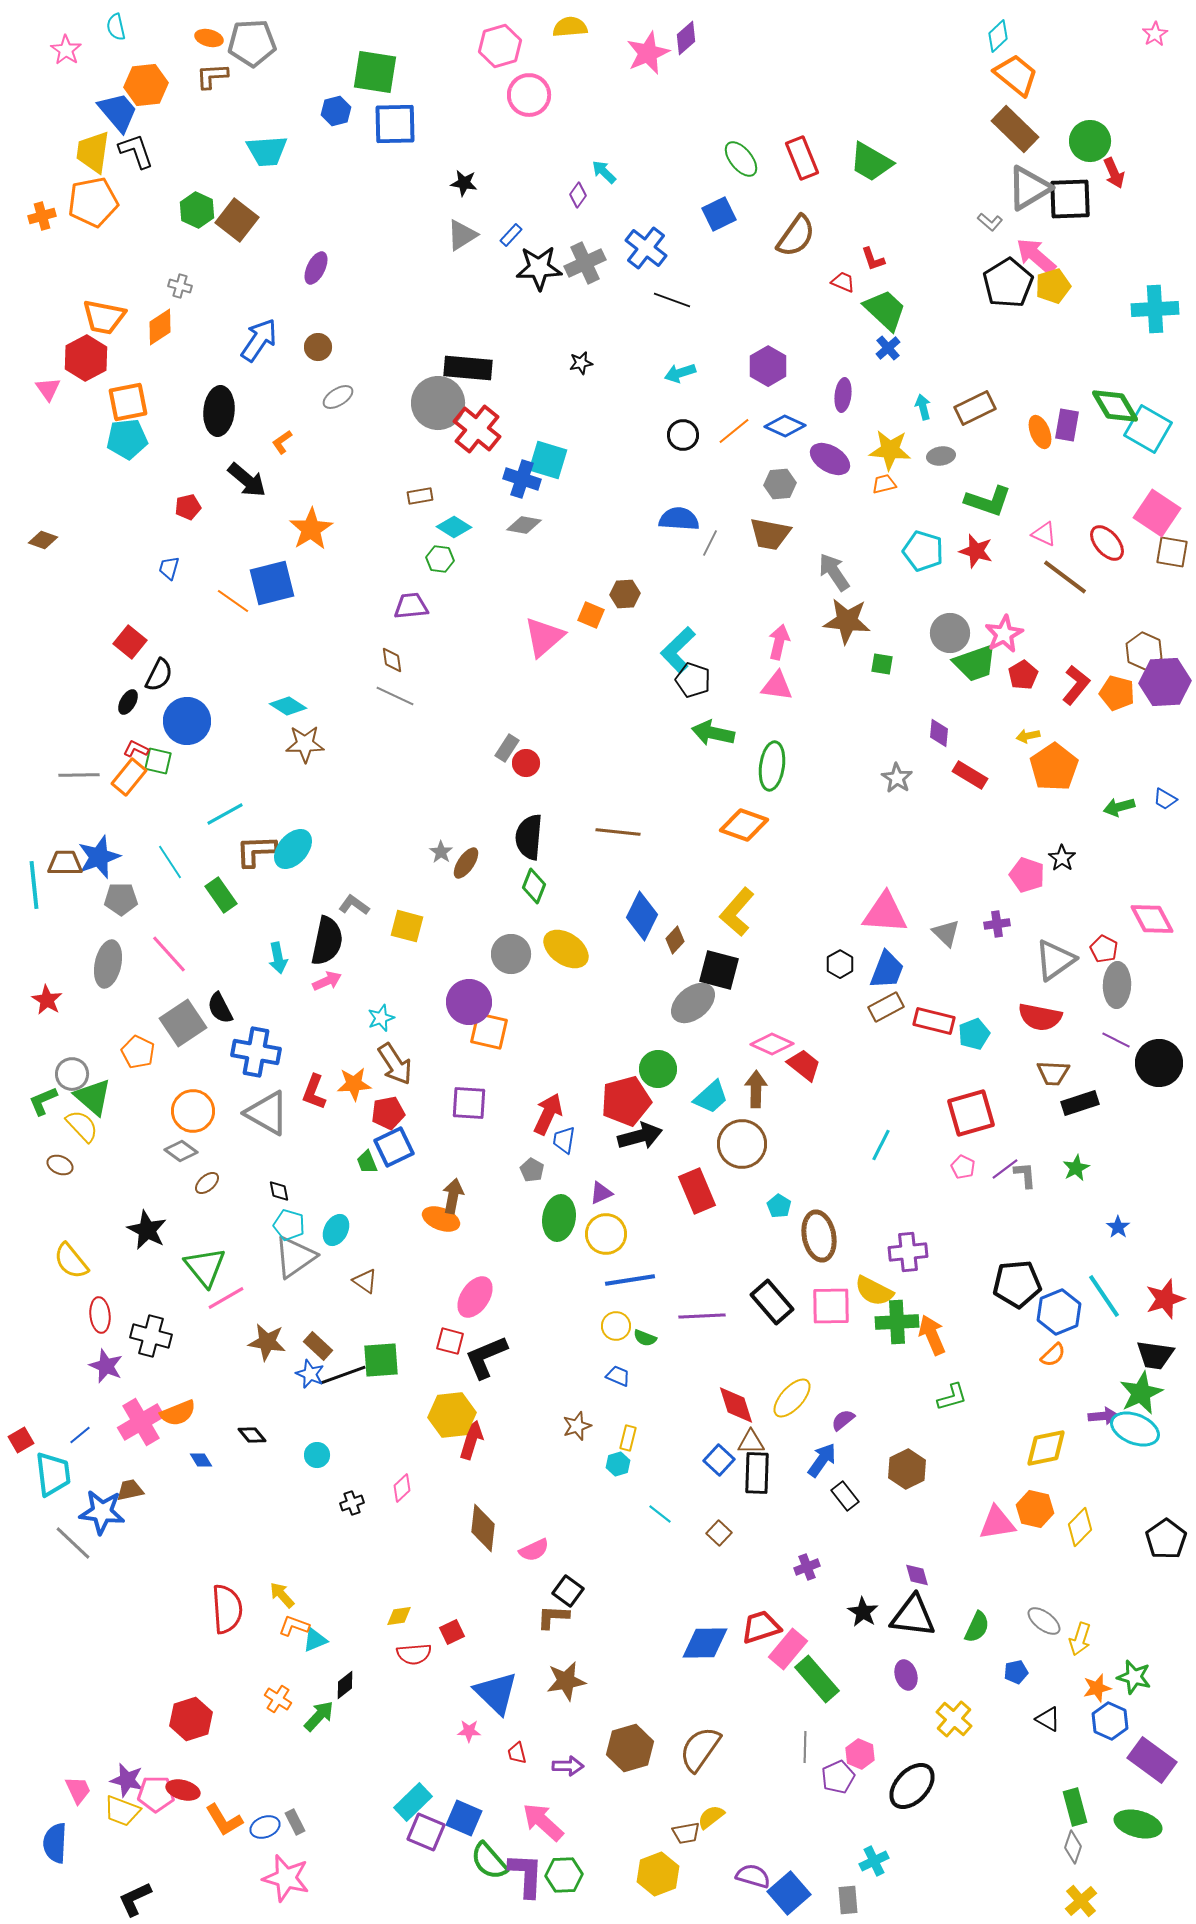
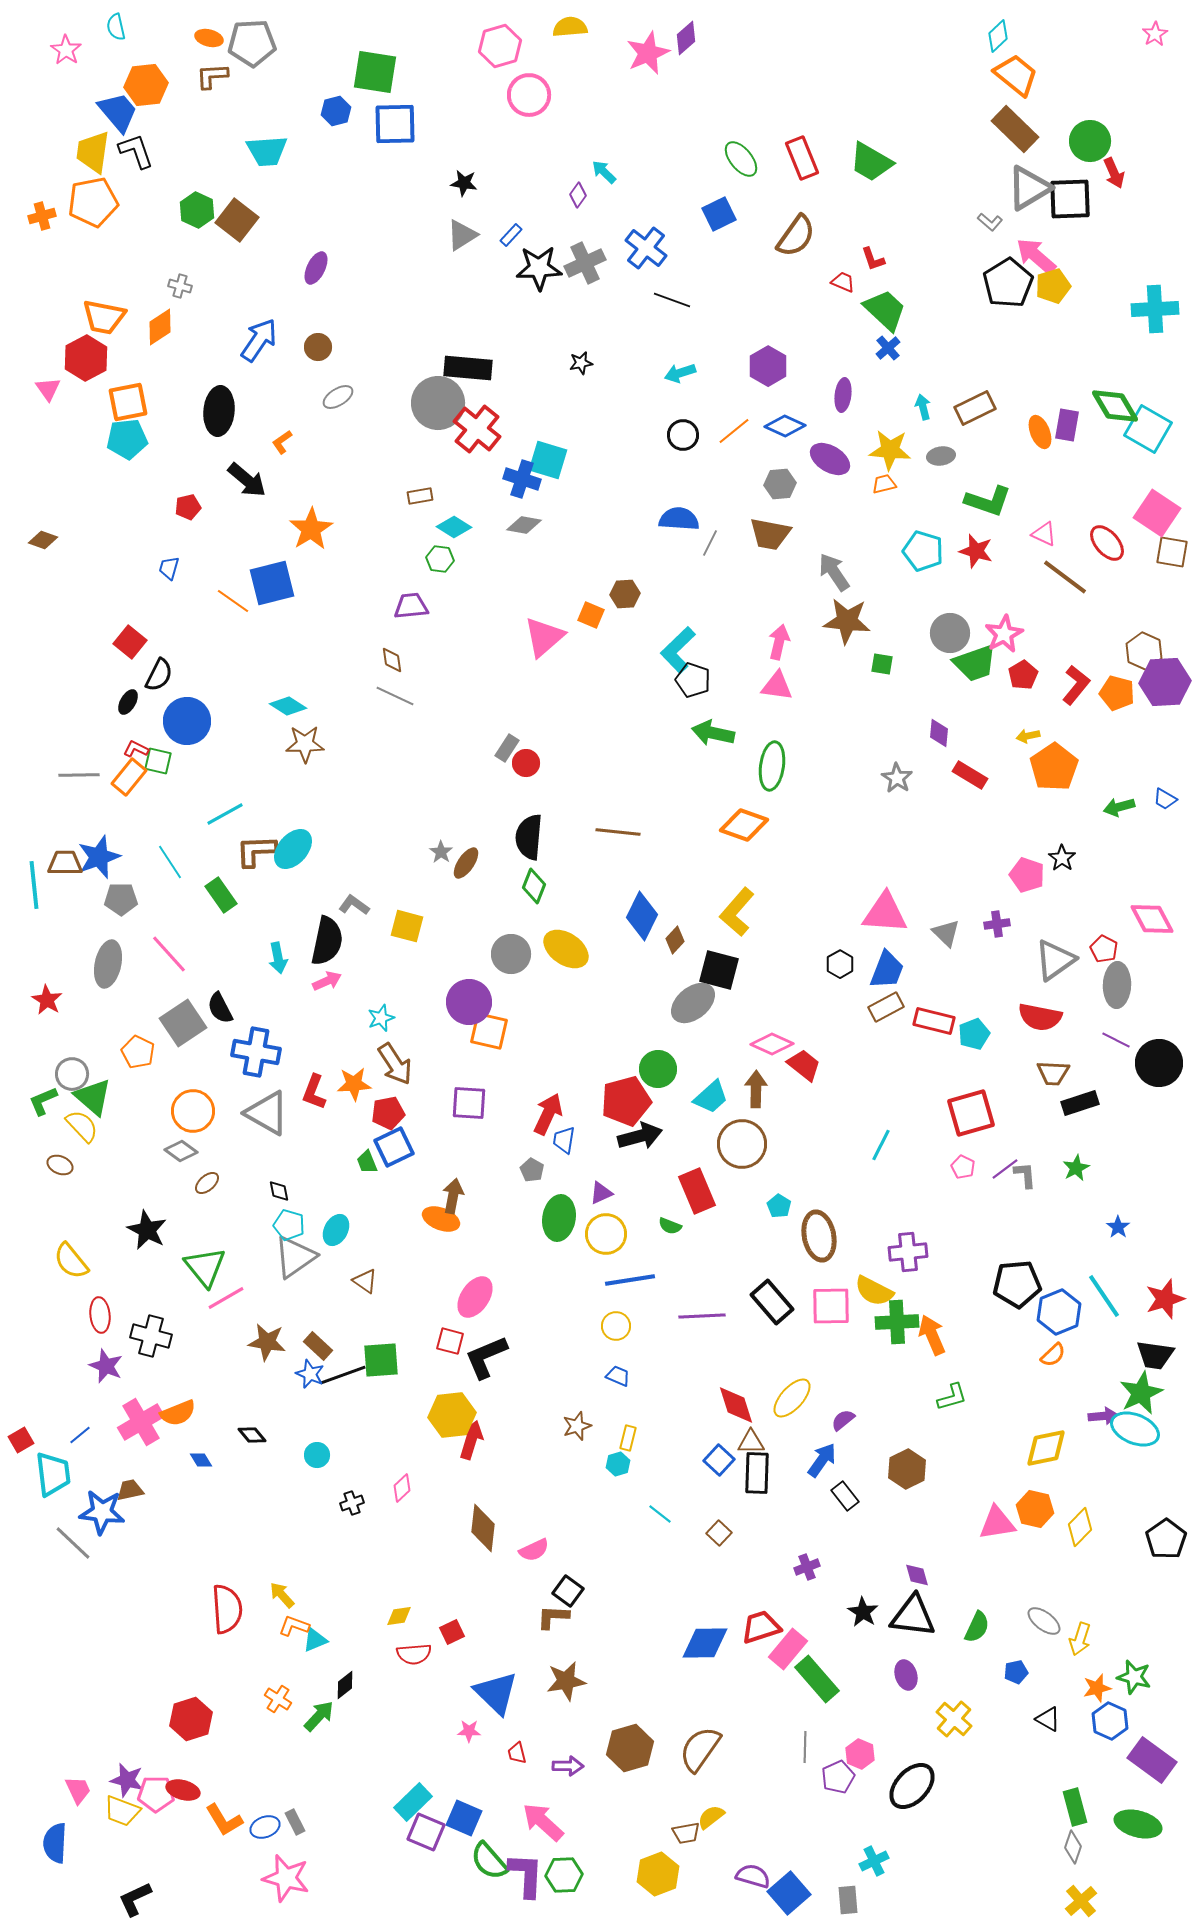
green semicircle at (645, 1338): moved 25 px right, 112 px up
